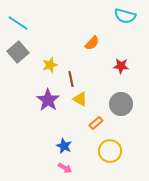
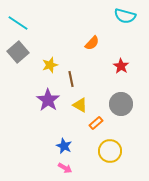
red star: rotated 28 degrees clockwise
yellow triangle: moved 6 px down
